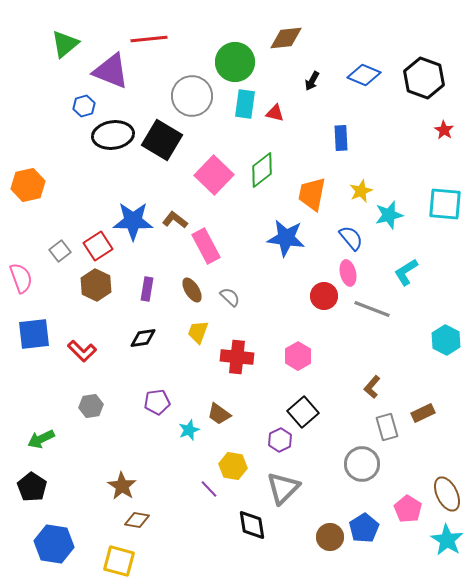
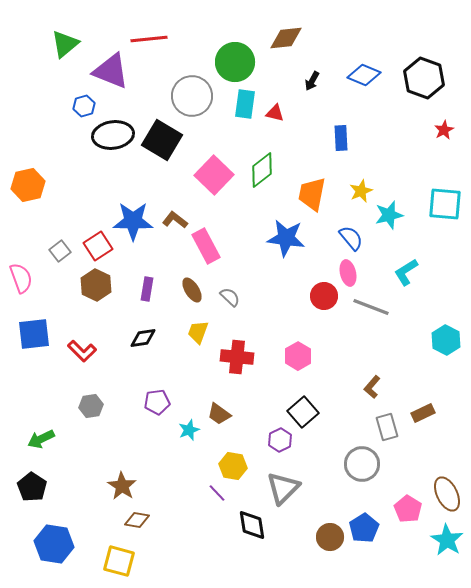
red star at (444, 130): rotated 12 degrees clockwise
gray line at (372, 309): moved 1 px left, 2 px up
purple line at (209, 489): moved 8 px right, 4 px down
